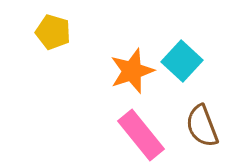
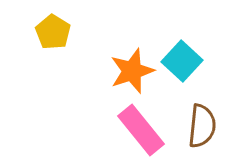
yellow pentagon: rotated 16 degrees clockwise
brown semicircle: rotated 153 degrees counterclockwise
pink rectangle: moved 5 px up
